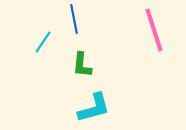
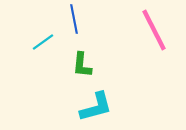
pink line: rotated 9 degrees counterclockwise
cyan line: rotated 20 degrees clockwise
cyan L-shape: moved 2 px right, 1 px up
